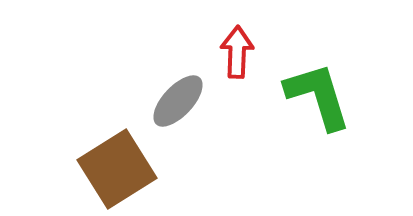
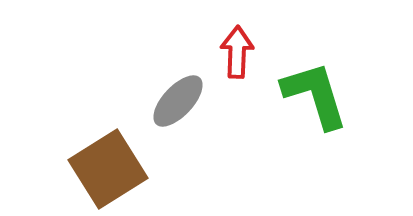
green L-shape: moved 3 px left, 1 px up
brown square: moved 9 px left
